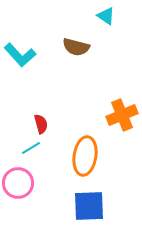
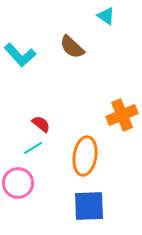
brown semicircle: moved 4 px left; rotated 28 degrees clockwise
red semicircle: rotated 36 degrees counterclockwise
cyan line: moved 2 px right
